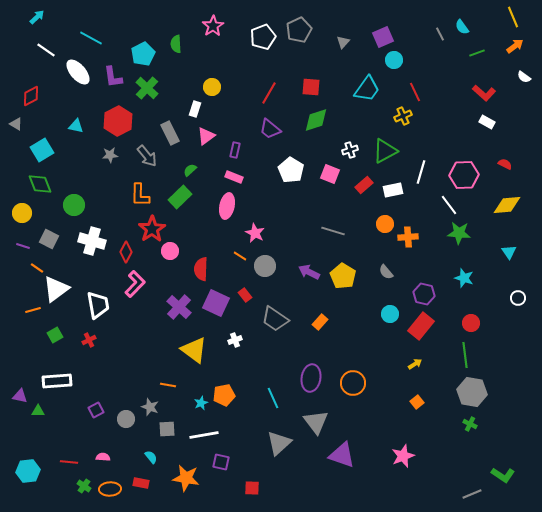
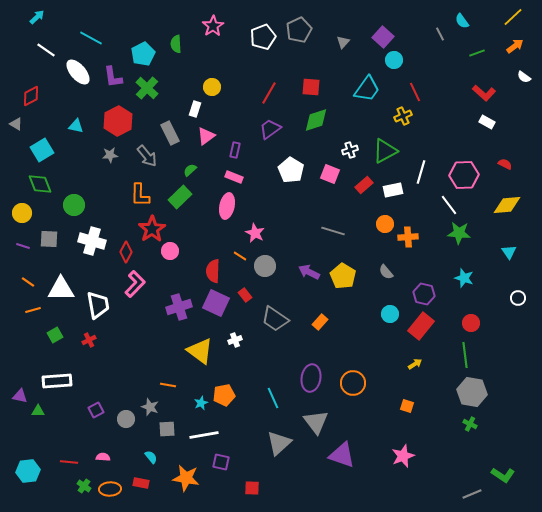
yellow line at (513, 17): rotated 70 degrees clockwise
cyan semicircle at (462, 27): moved 6 px up
purple square at (383, 37): rotated 25 degrees counterclockwise
purple trapezoid at (270, 129): rotated 105 degrees clockwise
gray square at (49, 239): rotated 24 degrees counterclockwise
orange line at (37, 268): moved 9 px left, 14 px down
red semicircle at (201, 269): moved 12 px right, 2 px down
white triangle at (56, 289): moved 5 px right; rotated 36 degrees clockwise
purple cross at (179, 307): rotated 30 degrees clockwise
yellow triangle at (194, 350): moved 6 px right, 1 px down
orange square at (417, 402): moved 10 px left, 4 px down; rotated 32 degrees counterclockwise
